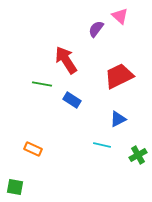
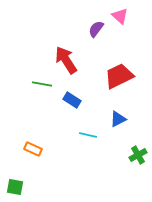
cyan line: moved 14 px left, 10 px up
